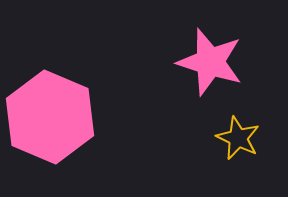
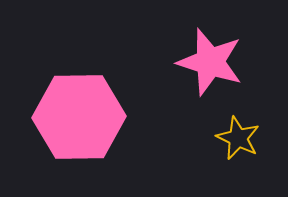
pink hexagon: moved 29 px right; rotated 24 degrees counterclockwise
